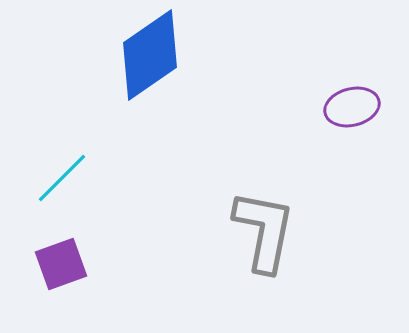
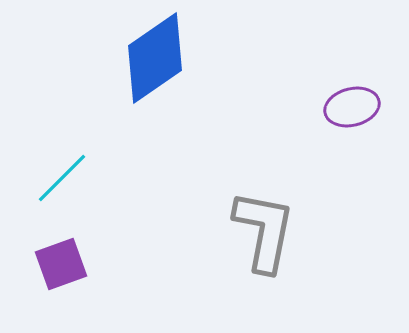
blue diamond: moved 5 px right, 3 px down
